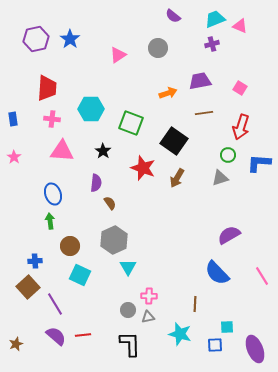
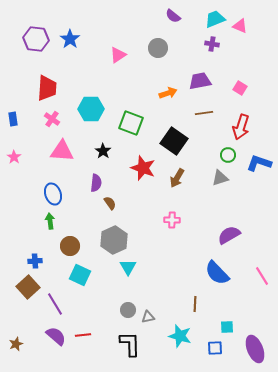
purple hexagon at (36, 39): rotated 20 degrees clockwise
purple cross at (212, 44): rotated 24 degrees clockwise
pink cross at (52, 119): rotated 28 degrees clockwise
blue L-shape at (259, 163): rotated 15 degrees clockwise
pink cross at (149, 296): moved 23 px right, 76 px up
cyan star at (180, 334): moved 2 px down
blue square at (215, 345): moved 3 px down
